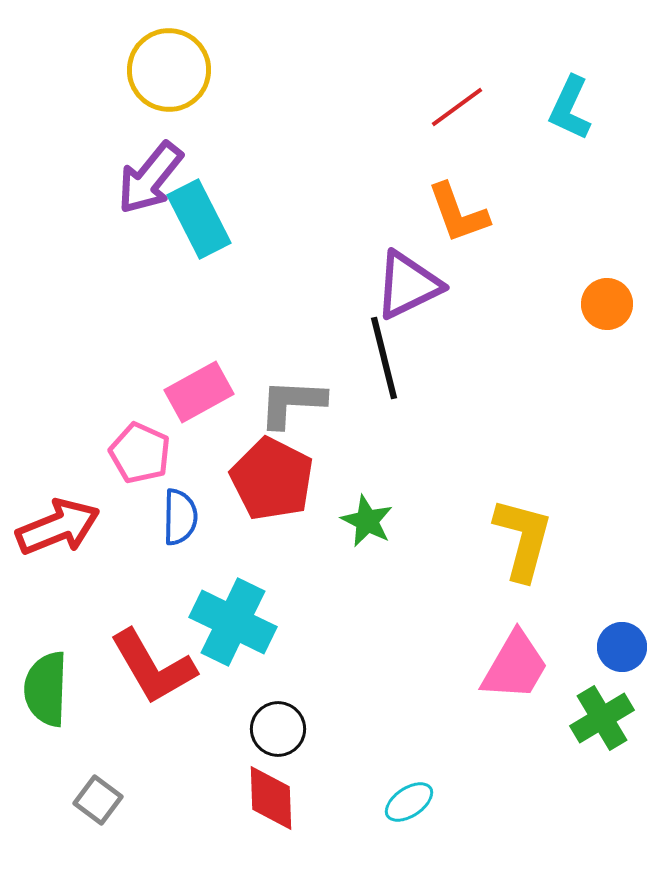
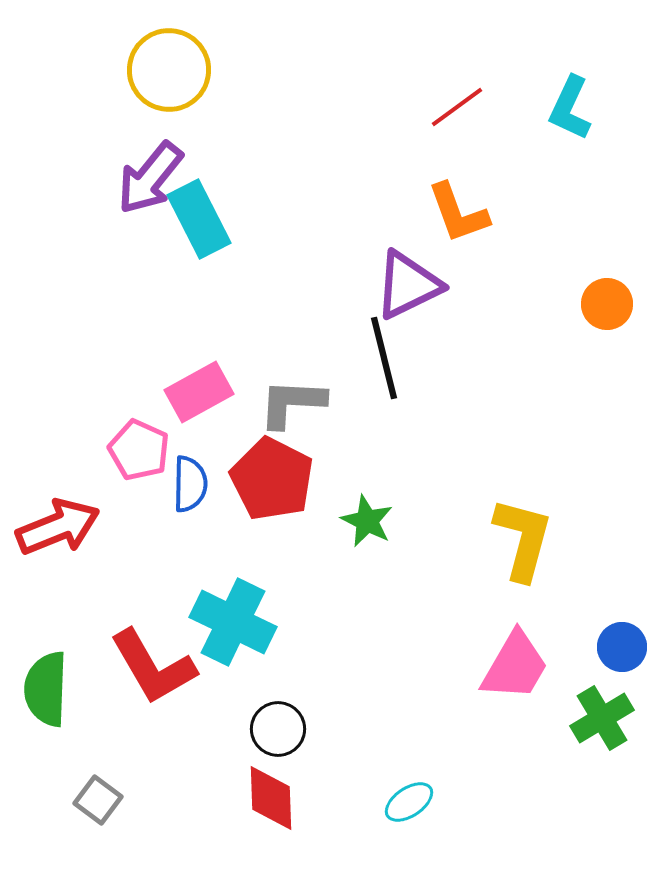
pink pentagon: moved 1 px left, 3 px up
blue semicircle: moved 10 px right, 33 px up
